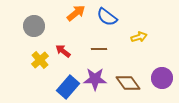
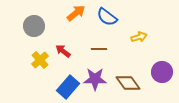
purple circle: moved 6 px up
